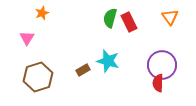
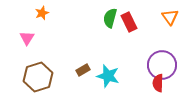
cyan star: moved 15 px down
